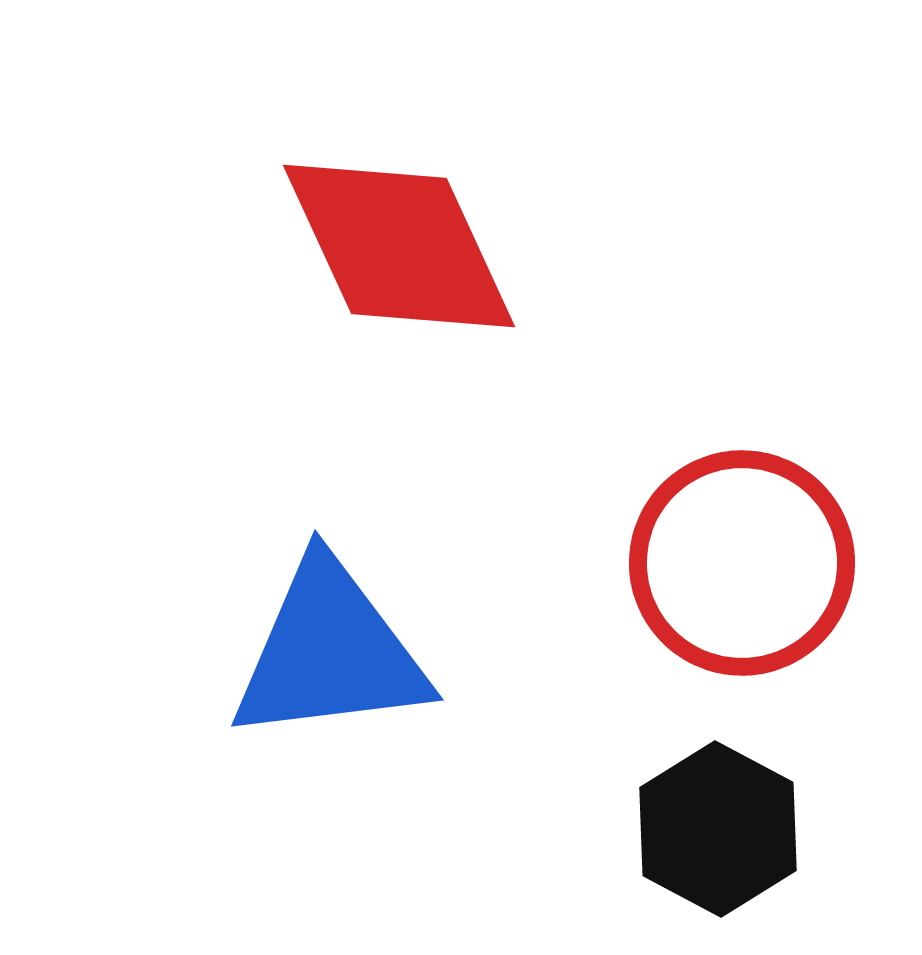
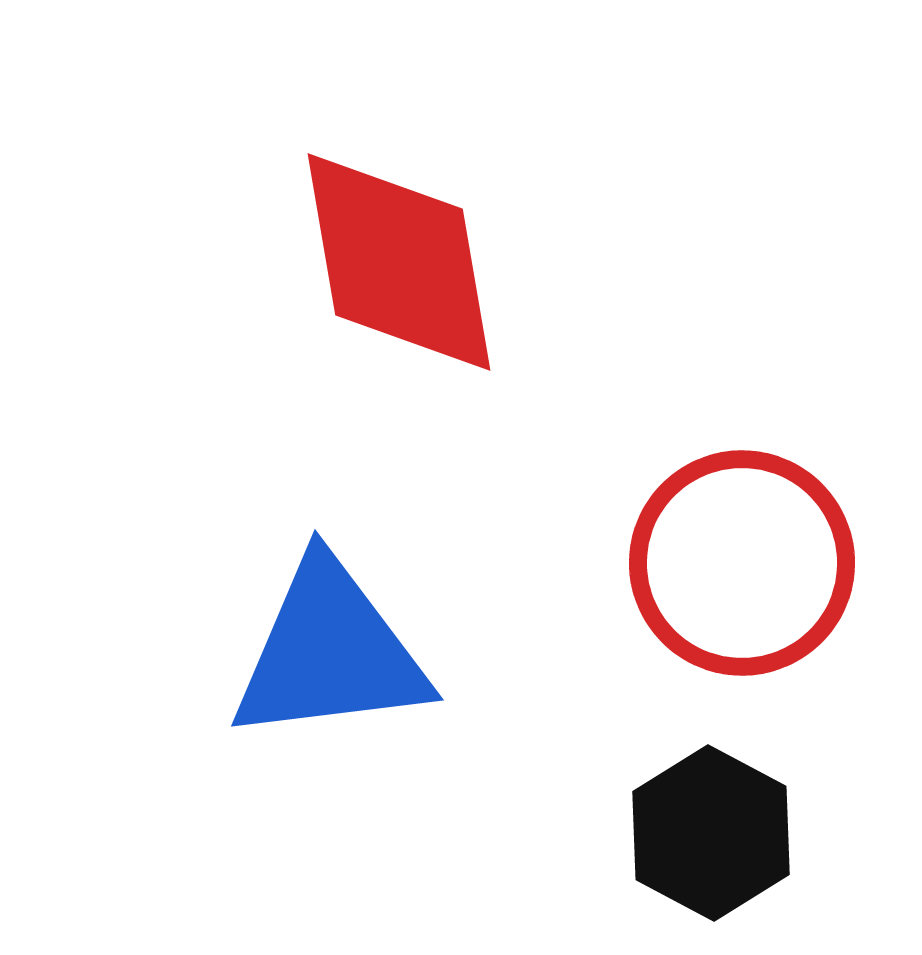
red diamond: moved 16 px down; rotated 15 degrees clockwise
black hexagon: moved 7 px left, 4 px down
